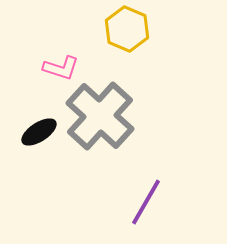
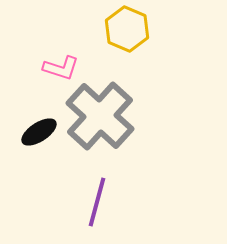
purple line: moved 49 px left; rotated 15 degrees counterclockwise
